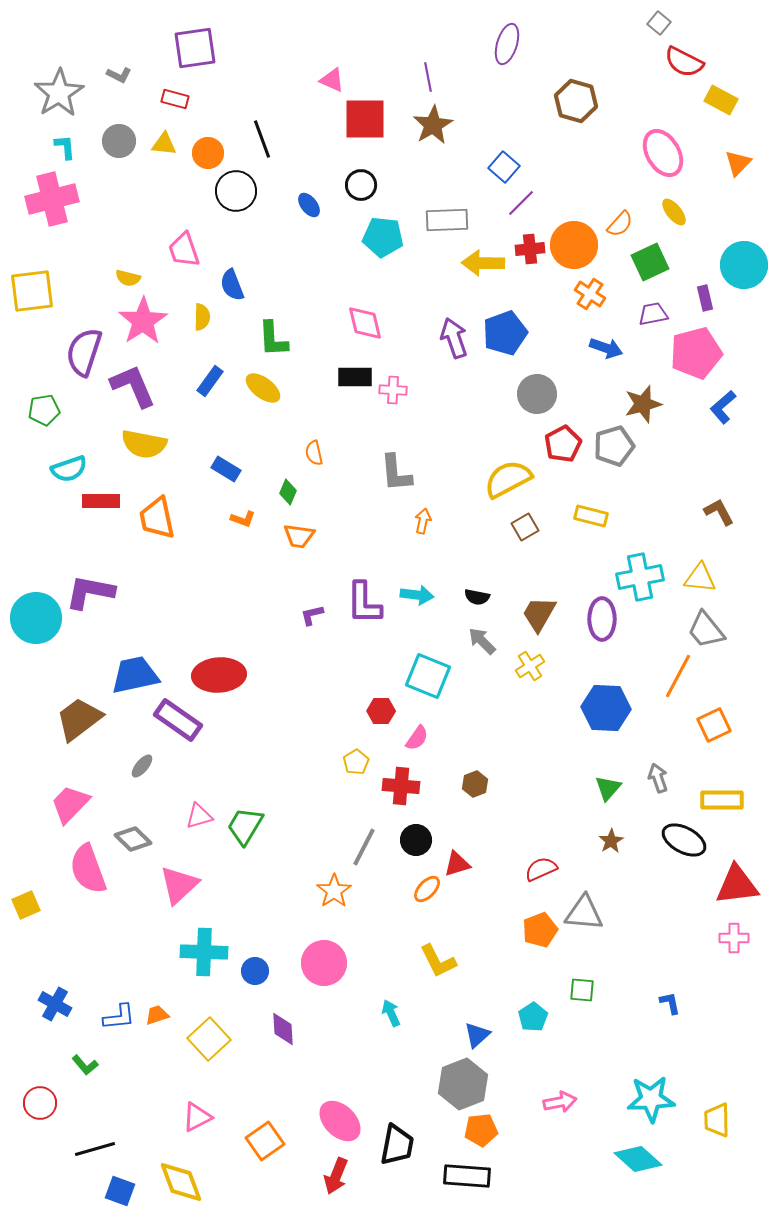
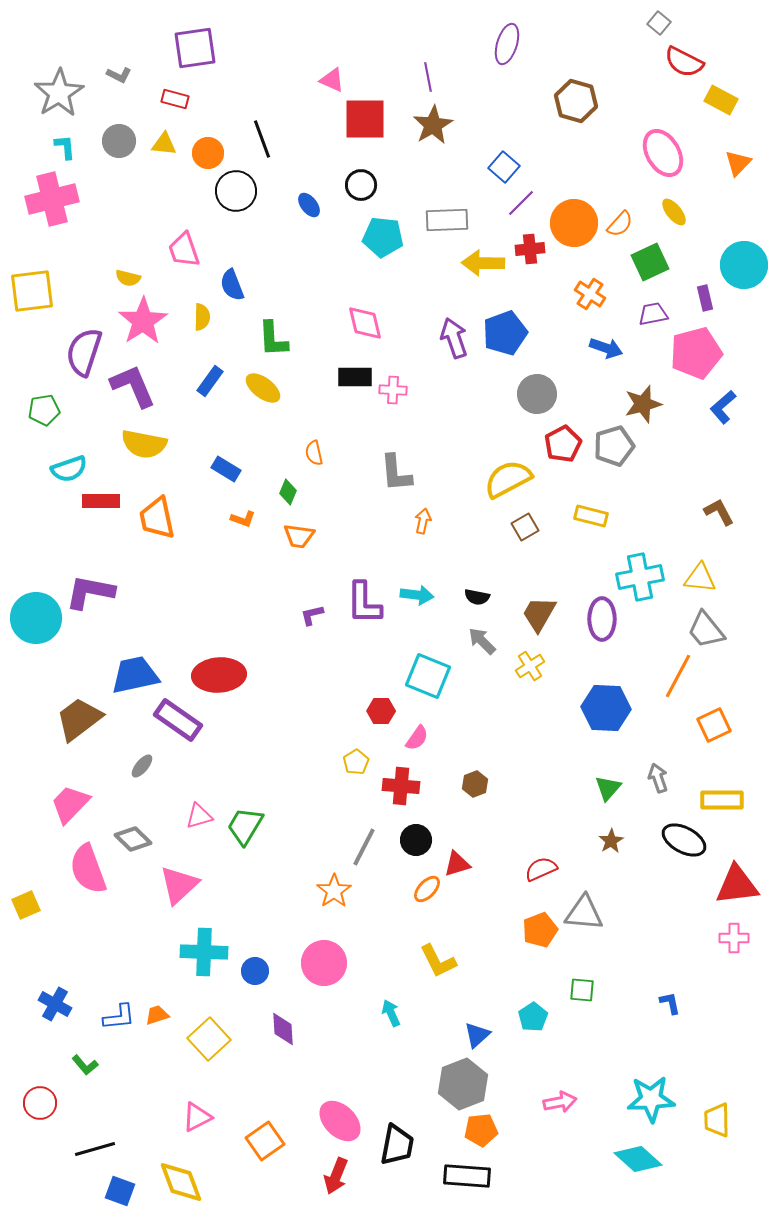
orange circle at (574, 245): moved 22 px up
